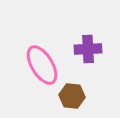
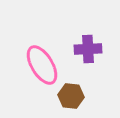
brown hexagon: moved 1 px left
